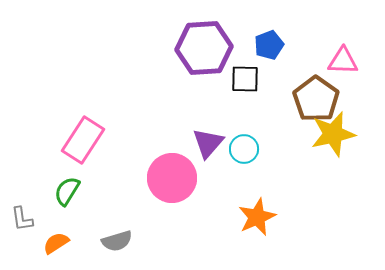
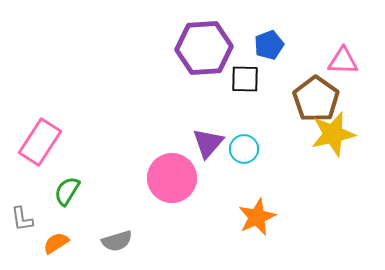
pink rectangle: moved 43 px left, 2 px down
